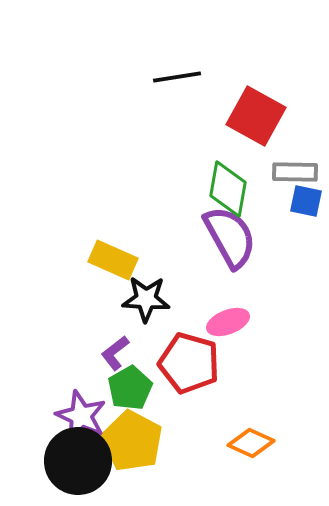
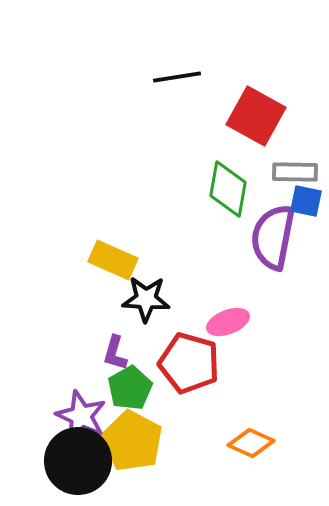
purple semicircle: moved 43 px right; rotated 140 degrees counterclockwise
purple L-shape: rotated 36 degrees counterclockwise
